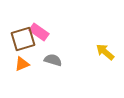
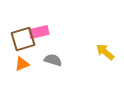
pink rectangle: rotated 48 degrees counterclockwise
